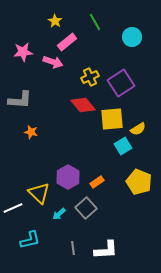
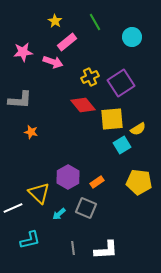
cyan square: moved 1 px left, 1 px up
yellow pentagon: rotated 15 degrees counterclockwise
gray square: rotated 25 degrees counterclockwise
